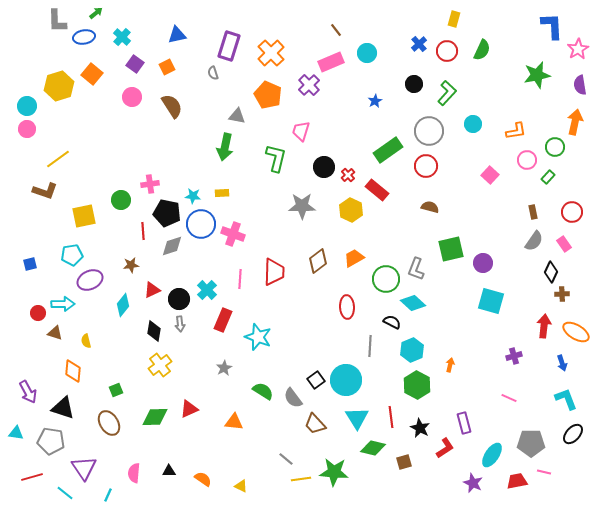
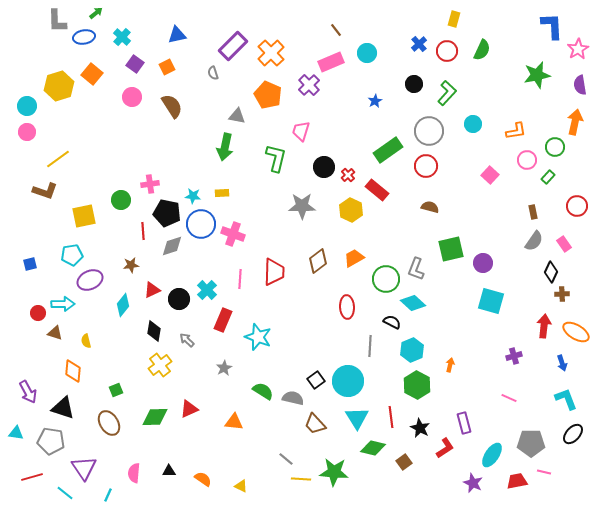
purple rectangle at (229, 46): moved 4 px right; rotated 28 degrees clockwise
pink circle at (27, 129): moved 3 px down
red circle at (572, 212): moved 5 px right, 6 px up
gray arrow at (180, 324): moved 7 px right, 16 px down; rotated 140 degrees clockwise
cyan circle at (346, 380): moved 2 px right, 1 px down
gray semicircle at (293, 398): rotated 140 degrees clockwise
brown square at (404, 462): rotated 21 degrees counterclockwise
yellow line at (301, 479): rotated 12 degrees clockwise
